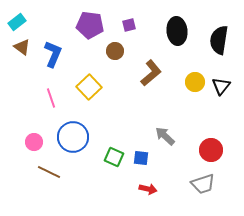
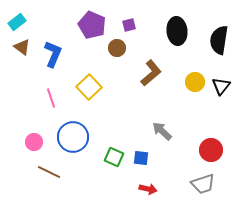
purple pentagon: moved 2 px right; rotated 16 degrees clockwise
brown circle: moved 2 px right, 3 px up
gray arrow: moved 3 px left, 5 px up
